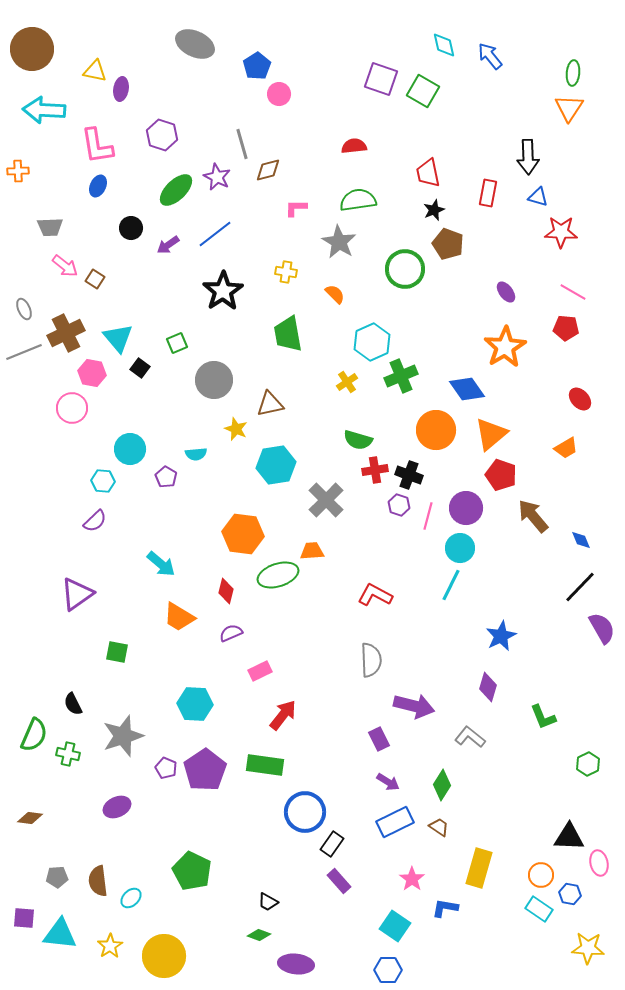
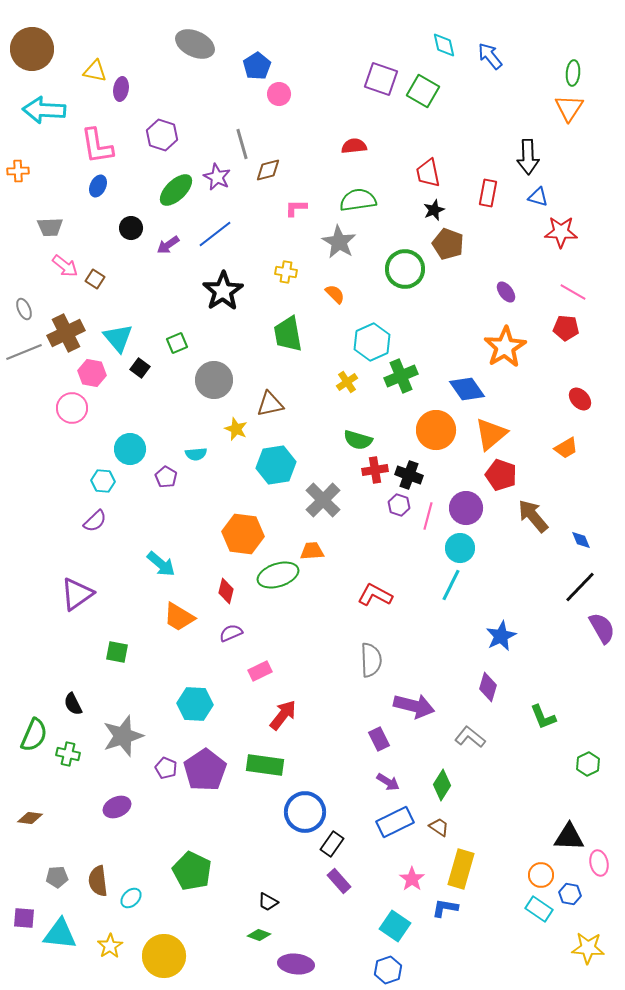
gray cross at (326, 500): moved 3 px left
yellow rectangle at (479, 868): moved 18 px left, 1 px down
blue hexagon at (388, 970): rotated 20 degrees counterclockwise
